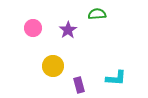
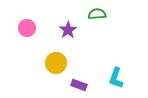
pink circle: moved 6 px left
yellow circle: moved 3 px right, 3 px up
cyan L-shape: rotated 105 degrees clockwise
purple rectangle: rotated 56 degrees counterclockwise
